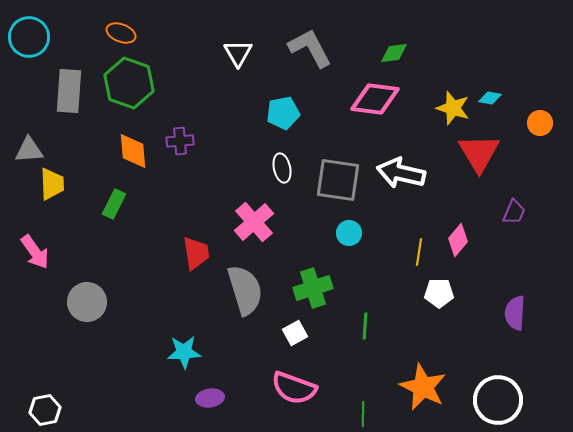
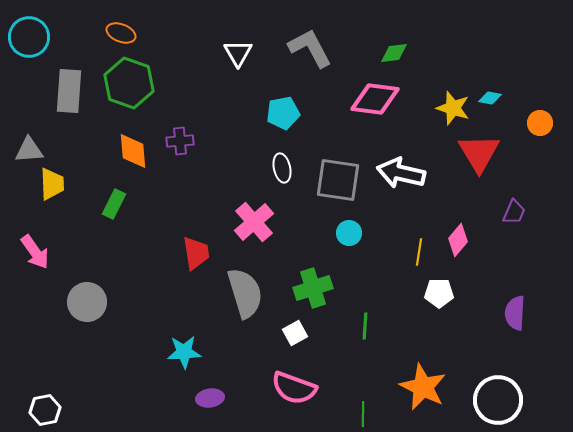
gray semicircle at (245, 290): moved 3 px down
